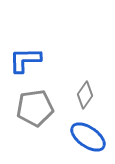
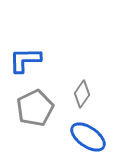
gray diamond: moved 3 px left, 1 px up
gray pentagon: rotated 18 degrees counterclockwise
